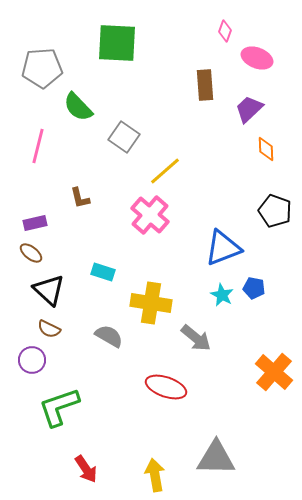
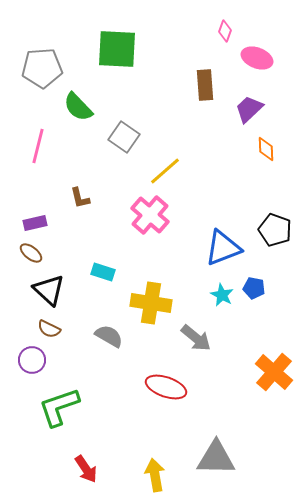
green square: moved 6 px down
black pentagon: moved 19 px down
